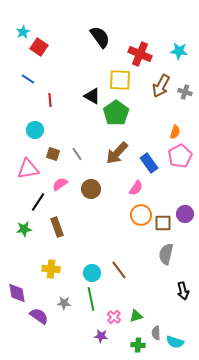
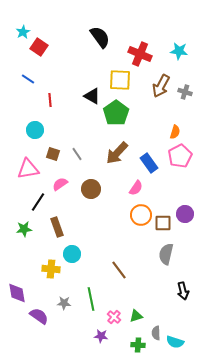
cyan circle at (92, 273): moved 20 px left, 19 px up
